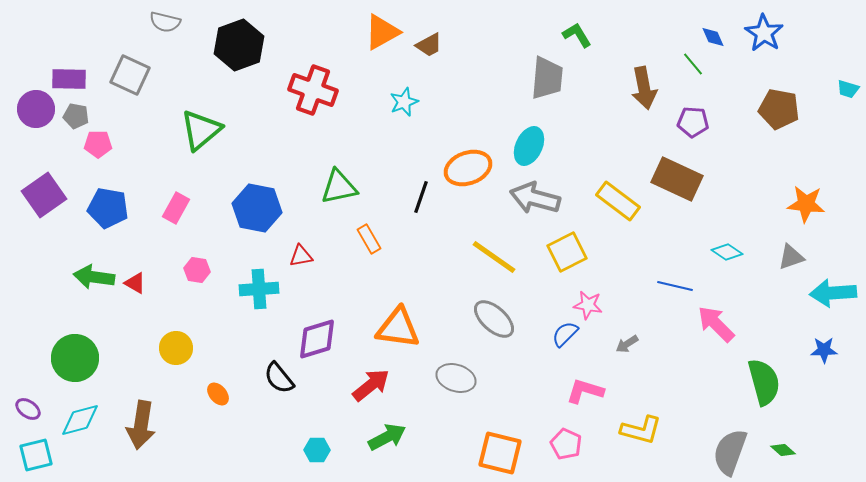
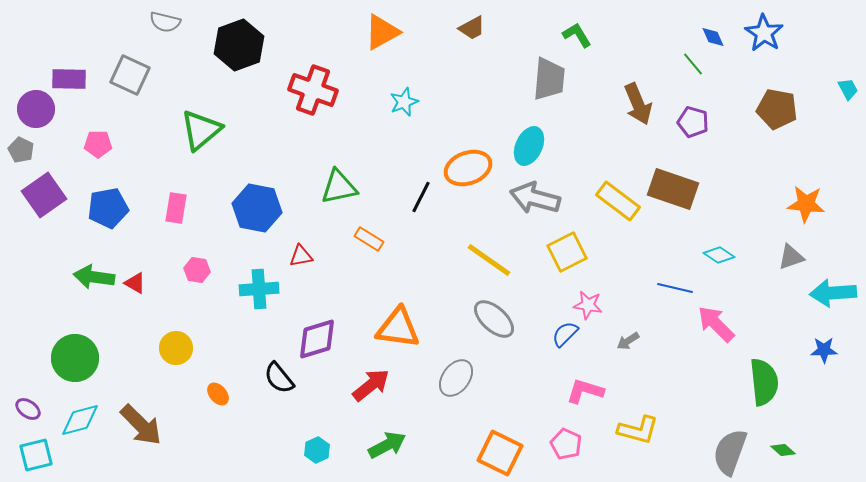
brown trapezoid at (429, 45): moved 43 px right, 17 px up
gray trapezoid at (547, 78): moved 2 px right, 1 px down
brown arrow at (644, 88): moved 6 px left, 16 px down; rotated 12 degrees counterclockwise
cyan trapezoid at (848, 89): rotated 135 degrees counterclockwise
brown pentagon at (779, 109): moved 2 px left
gray pentagon at (76, 116): moved 55 px left, 34 px down; rotated 15 degrees clockwise
purple pentagon at (693, 122): rotated 12 degrees clockwise
brown rectangle at (677, 179): moved 4 px left, 10 px down; rotated 6 degrees counterclockwise
black line at (421, 197): rotated 8 degrees clockwise
blue pentagon at (108, 208): rotated 21 degrees counterclockwise
pink rectangle at (176, 208): rotated 20 degrees counterclockwise
orange rectangle at (369, 239): rotated 28 degrees counterclockwise
cyan diamond at (727, 252): moved 8 px left, 3 px down
yellow line at (494, 257): moved 5 px left, 3 px down
blue line at (675, 286): moved 2 px down
gray arrow at (627, 344): moved 1 px right, 3 px up
gray ellipse at (456, 378): rotated 72 degrees counterclockwise
green semicircle at (764, 382): rotated 9 degrees clockwise
brown arrow at (141, 425): rotated 54 degrees counterclockwise
yellow L-shape at (641, 430): moved 3 px left
green arrow at (387, 437): moved 8 px down
cyan hexagon at (317, 450): rotated 25 degrees counterclockwise
orange square at (500, 453): rotated 12 degrees clockwise
